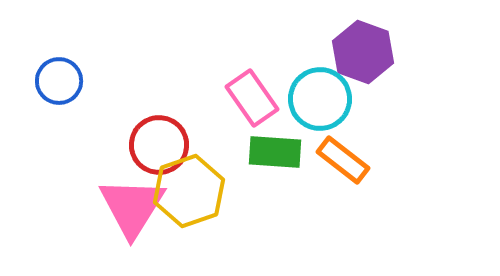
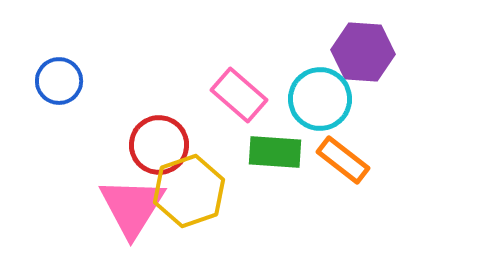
purple hexagon: rotated 16 degrees counterclockwise
pink rectangle: moved 13 px left, 3 px up; rotated 14 degrees counterclockwise
